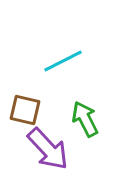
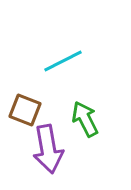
brown square: rotated 8 degrees clockwise
purple arrow: rotated 33 degrees clockwise
